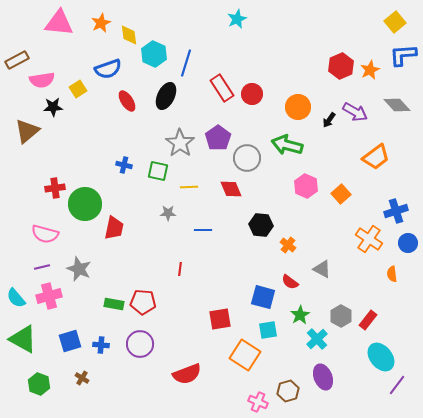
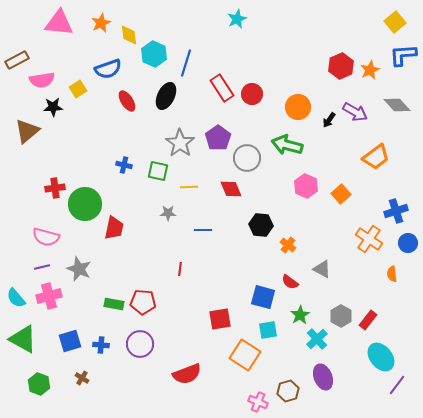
pink semicircle at (45, 234): moved 1 px right, 3 px down
